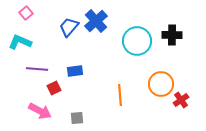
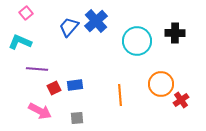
black cross: moved 3 px right, 2 px up
blue rectangle: moved 14 px down
